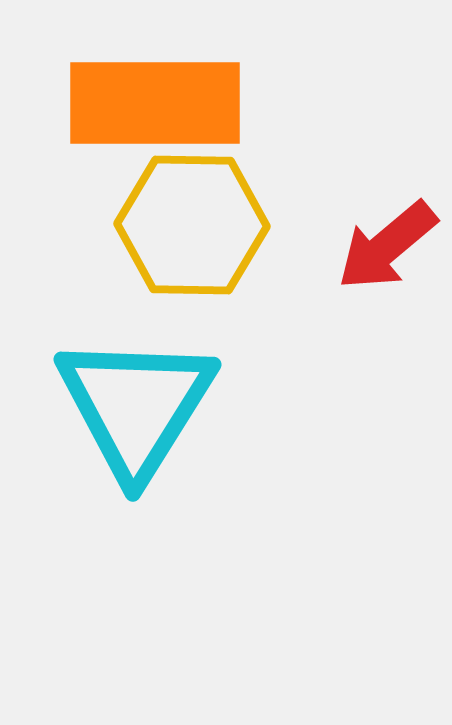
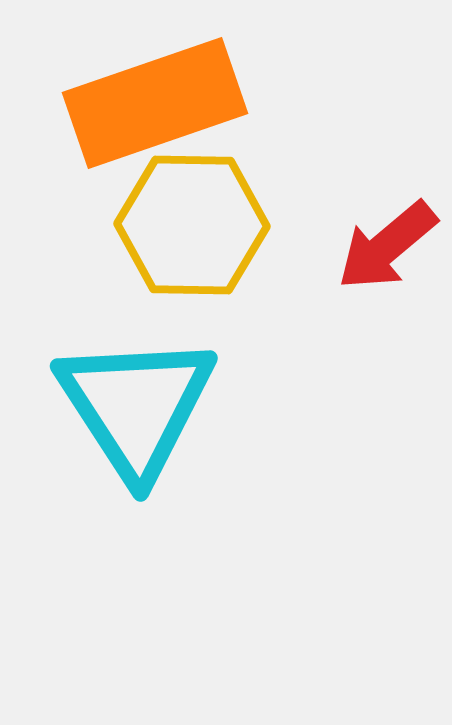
orange rectangle: rotated 19 degrees counterclockwise
cyan triangle: rotated 5 degrees counterclockwise
